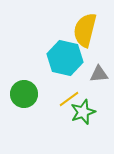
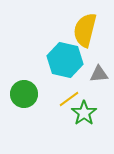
cyan hexagon: moved 2 px down
green star: moved 1 px right, 1 px down; rotated 15 degrees counterclockwise
